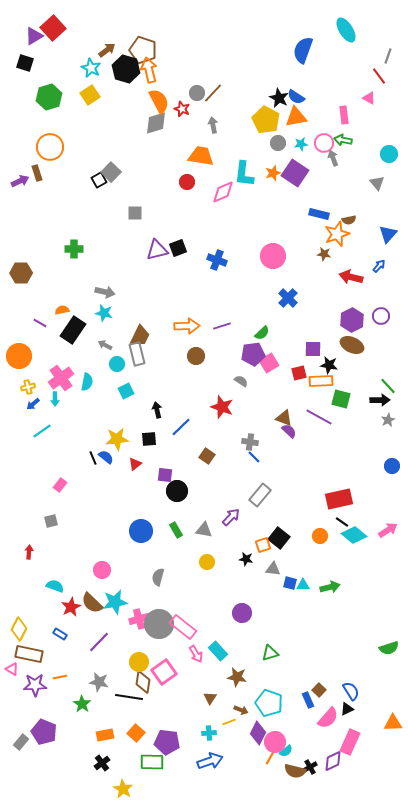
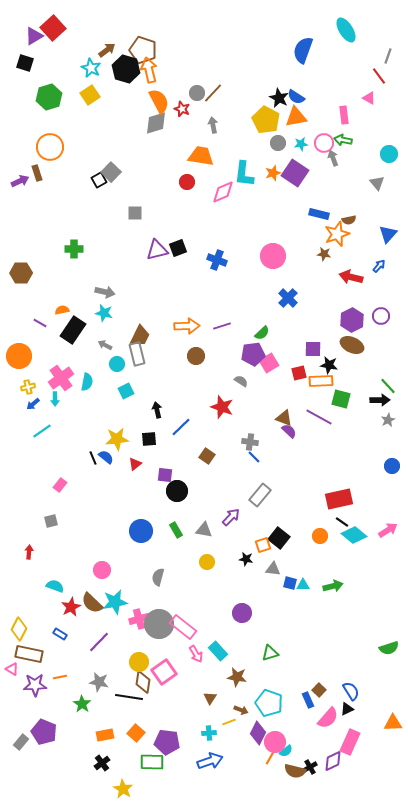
green arrow at (330, 587): moved 3 px right, 1 px up
